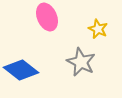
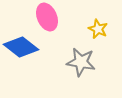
gray star: rotated 16 degrees counterclockwise
blue diamond: moved 23 px up
